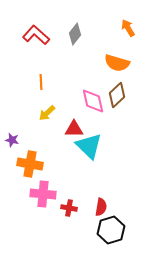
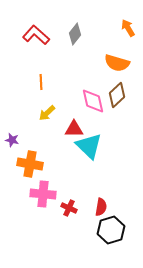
red cross: rotated 14 degrees clockwise
